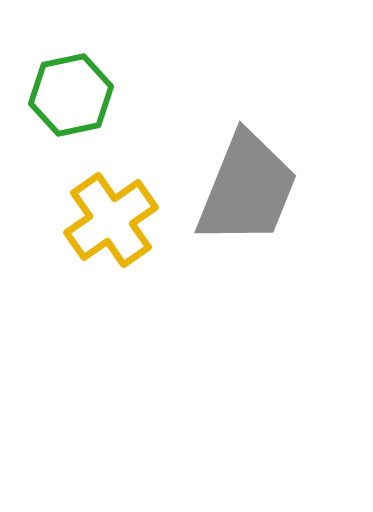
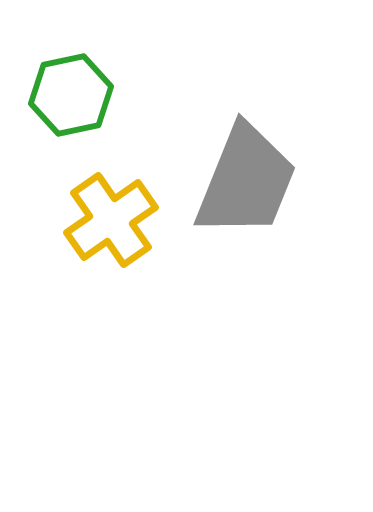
gray trapezoid: moved 1 px left, 8 px up
